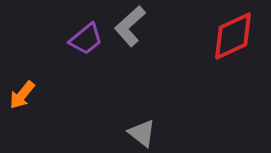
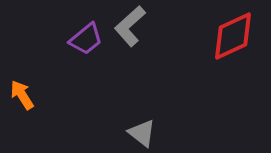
orange arrow: rotated 108 degrees clockwise
